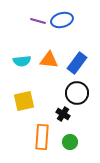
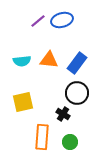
purple line: rotated 56 degrees counterclockwise
yellow square: moved 1 px left, 1 px down
